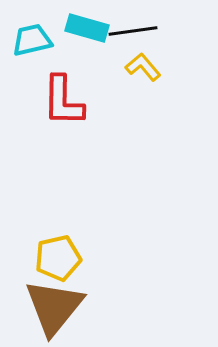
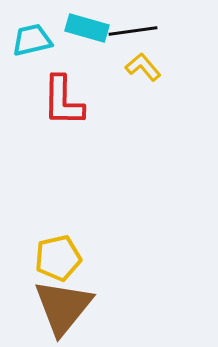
brown triangle: moved 9 px right
